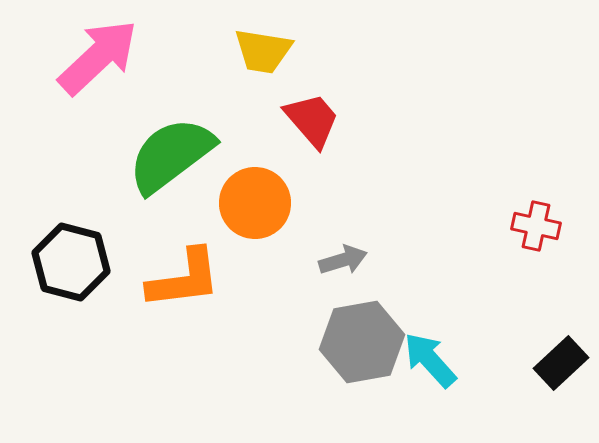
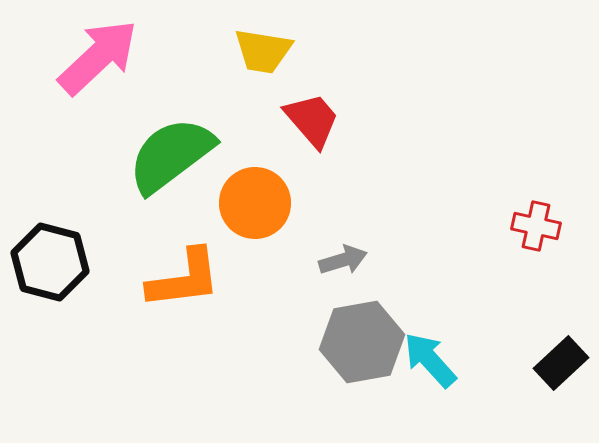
black hexagon: moved 21 px left
